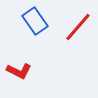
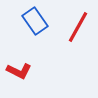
red line: rotated 12 degrees counterclockwise
